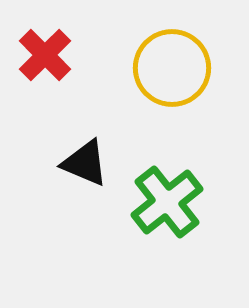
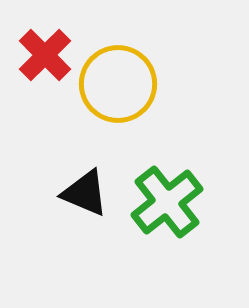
yellow circle: moved 54 px left, 16 px down
black triangle: moved 30 px down
